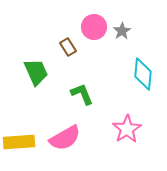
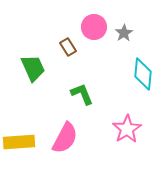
gray star: moved 2 px right, 2 px down
green trapezoid: moved 3 px left, 4 px up
pink semicircle: rotated 32 degrees counterclockwise
